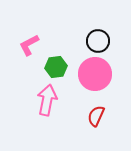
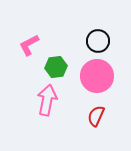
pink circle: moved 2 px right, 2 px down
